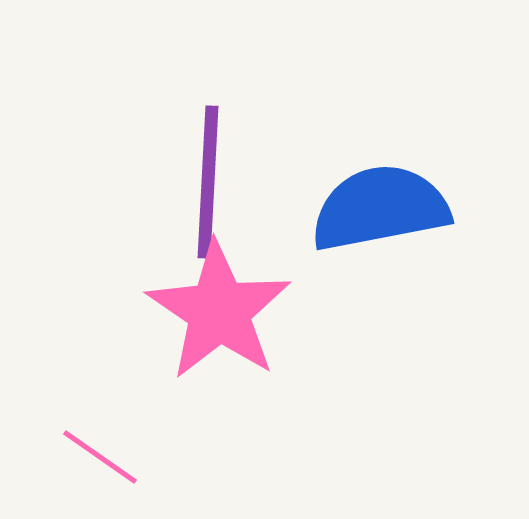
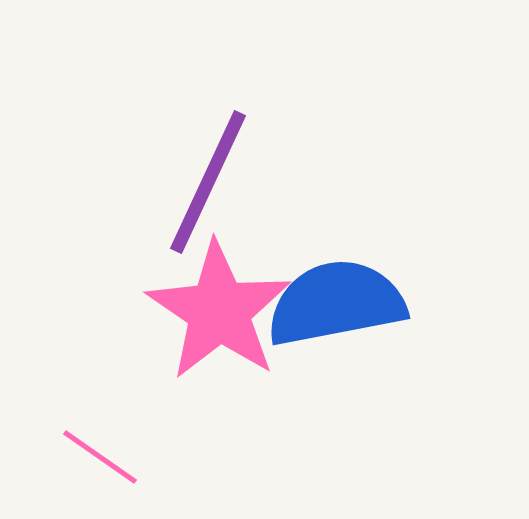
purple line: rotated 22 degrees clockwise
blue semicircle: moved 44 px left, 95 px down
